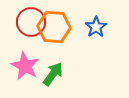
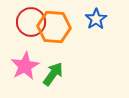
blue star: moved 8 px up
pink star: rotated 16 degrees clockwise
